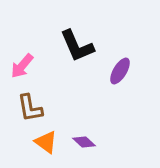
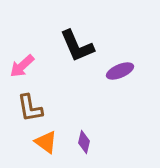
pink arrow: rotated 8 degrees clockwise
purple ellipse: rotated 36 degrees clockwise
purple diamond: rotated 60 degrees clockwise
